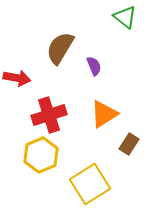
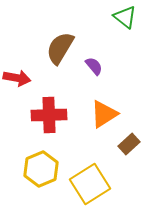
purple semicircle: rotated 18 degrees counterclockwise
red cross: rotated 16 degrees clockwise
brown rectangle: rotated 15 degrees clockwise
yellow hexagon: moved 14 px down
